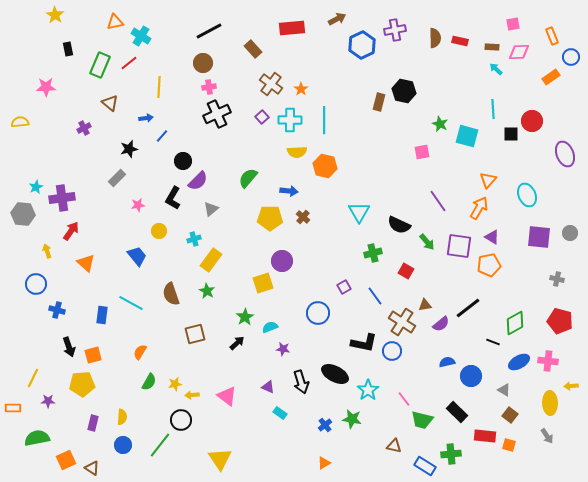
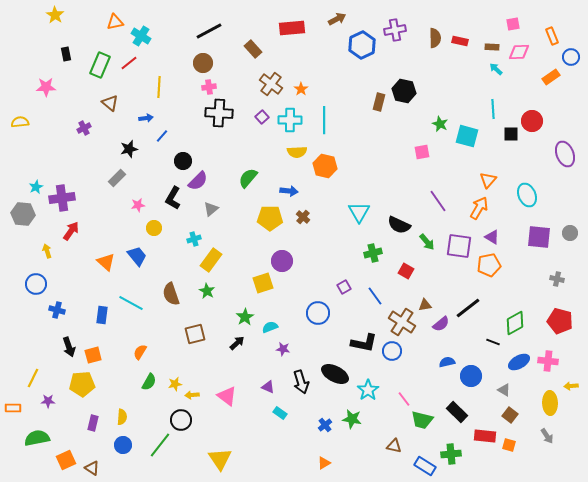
black rectangle at (68, 49): moved 2 px left, 5 px down
black cross at (217, 114): moved 2 px right, 1 px up; rotated 28 degrees clockwise
yellow circle at (159, 231): moved 5 px left, 3 px up
orange triangle at (86, 263): moved 20 px right, 1 px up
